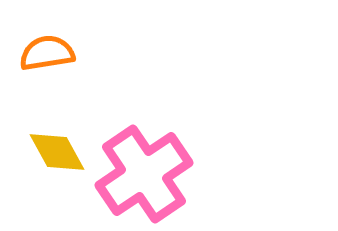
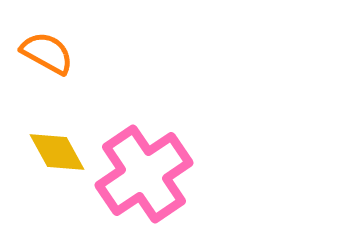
orange semicircle: rotated 38 degrees clockwise
